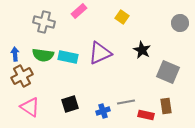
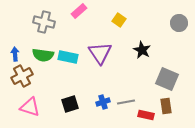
yellow square: moved 3 px left, 3 px down
gray circle: moved 1 px left
purple triangle: rotated 40 degrees counterclockwise
gray square: moved 1 px left, 7 px down
pink triangle: rotated 15 degrees counterclockwise
blue cross: moved 9 px up
